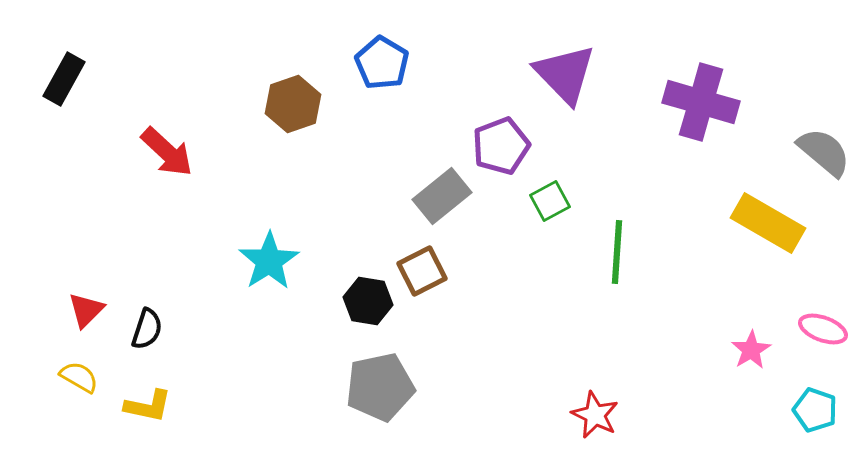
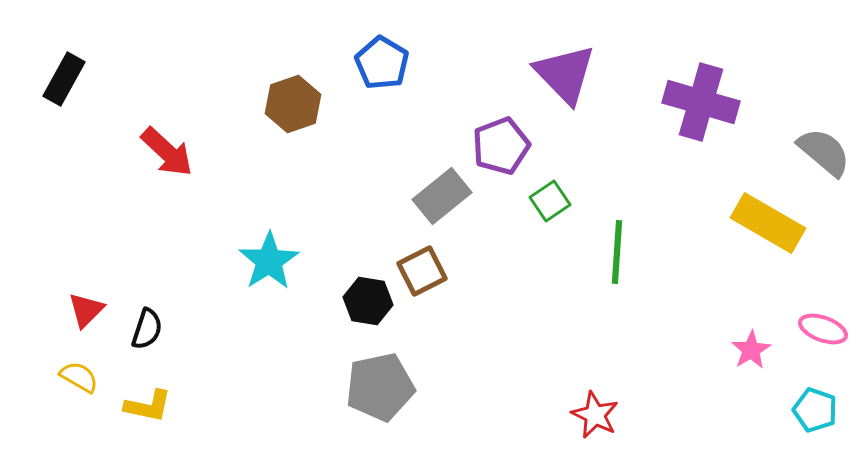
green square: rotated 6 degrees counterclockwise
